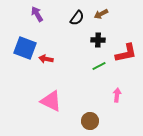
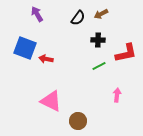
black semicircle: moved 1 px right
brown circle: moved 12 px left
